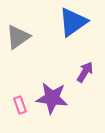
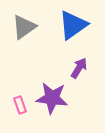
blue triangle: moved 3 px down
gray triangle: moved 6 px right, 10 px up
purple arrow: moved 6 px left, 4 px up
